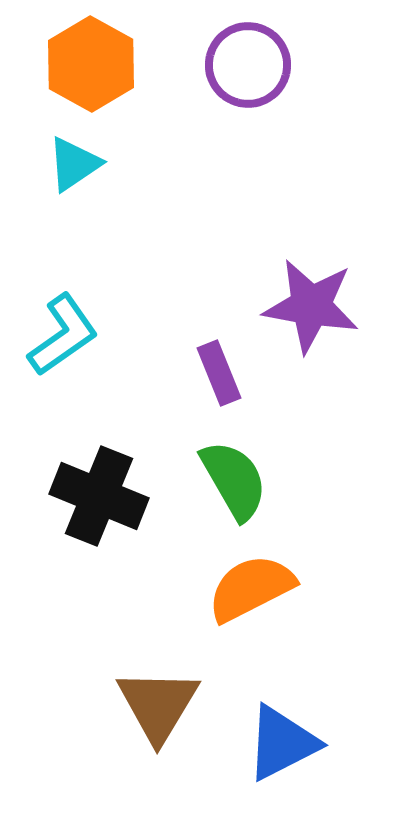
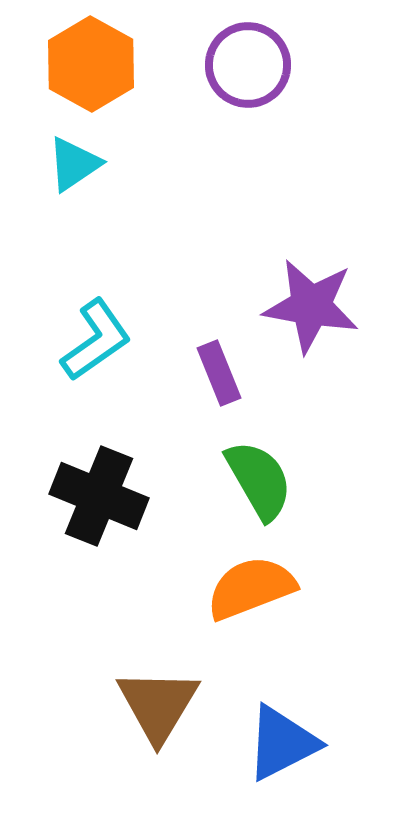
cyan L-shape: moved 33 px right, 5 px down
green semicircle: moved 25 px right
orange semicircle: rotated 6 degrees clockwise
